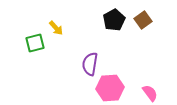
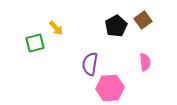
black pentagon: moved 2 px right, 6 px down
pink semicircle: moved 5 px left, 31 px up; rotated 30 degrees clockwise
